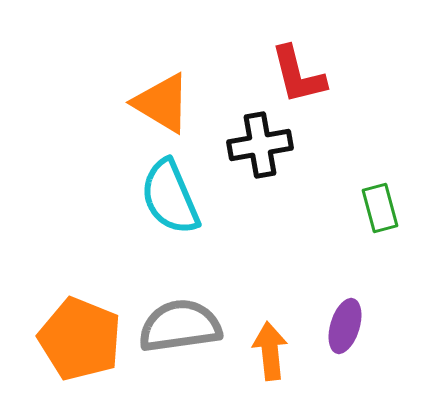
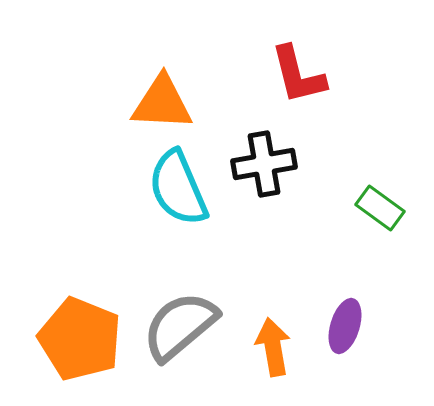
orange triangle: rotated 28 degrees counterclockwise
black cross: moved 4 px right, 19 px down
cyan semicircle: moved 8 px right, 9 px up
green rectangle: rotated 39 degrees counterclockwise
gray semicircle: rotated 32 degrees counterclockwise
orange arrow: moved 3 px right, 4 px up; rotated 4 degrees counterclockwise
